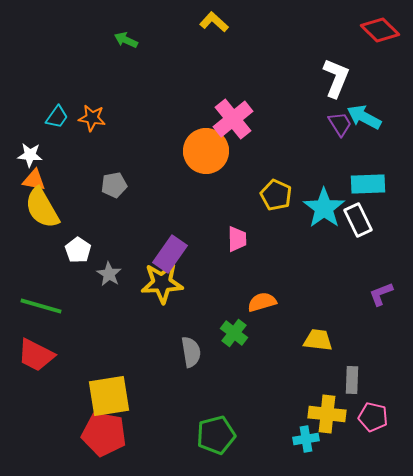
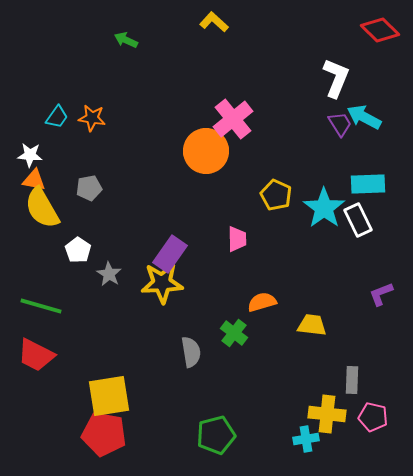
gray pentagon: moved 25 px left, 3 px down
yellow trapezoid: moved 6 px left, 15 px up
